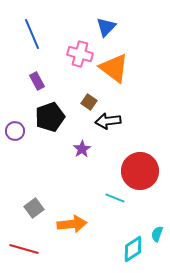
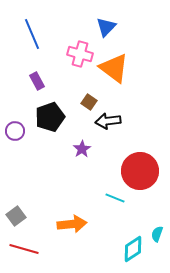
gray square: moved 18 px left, 8 px down
